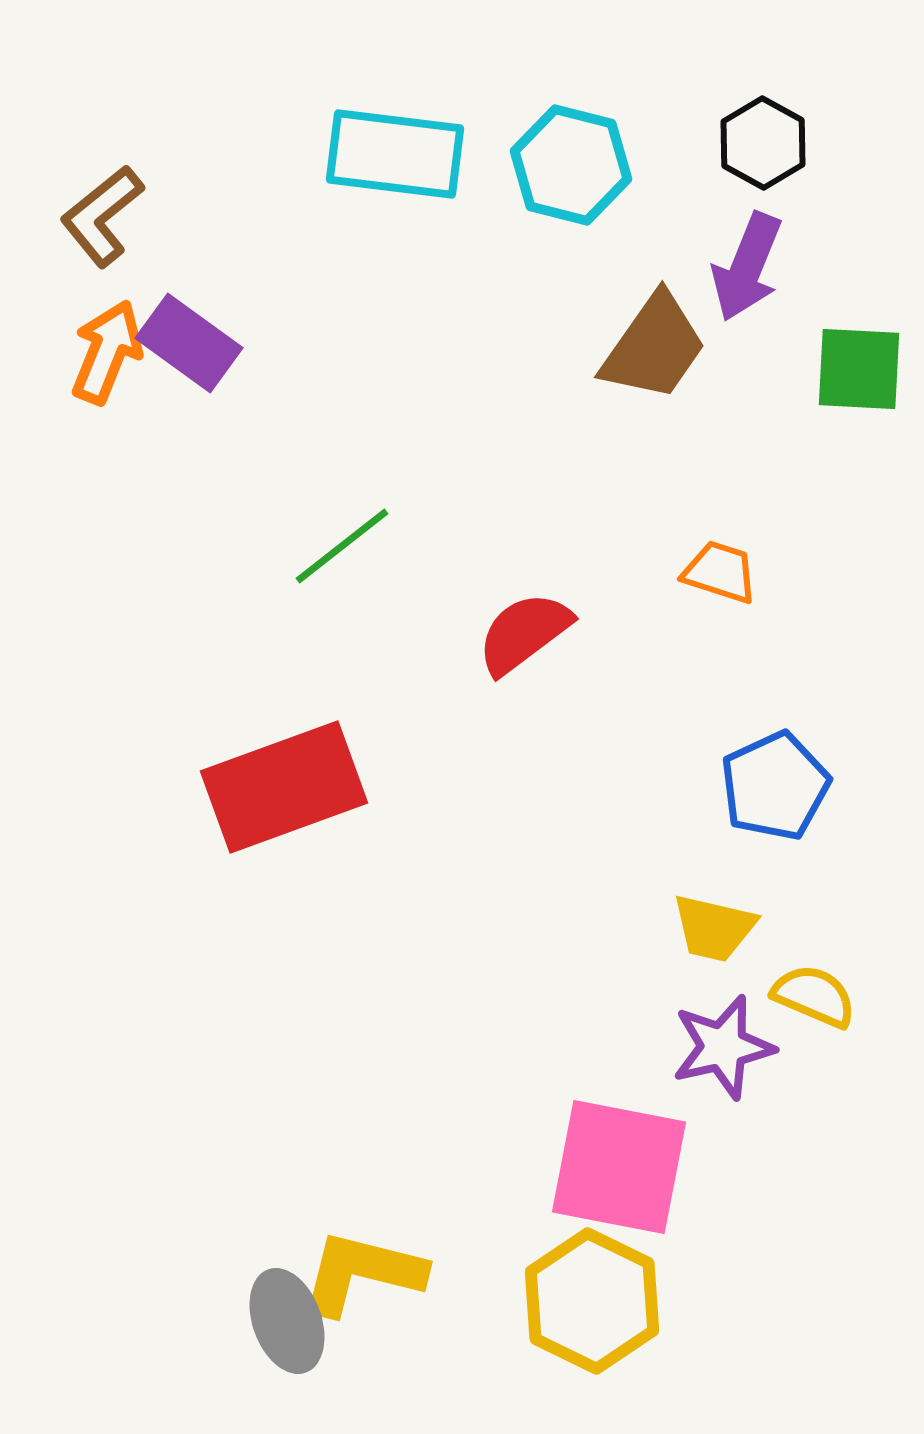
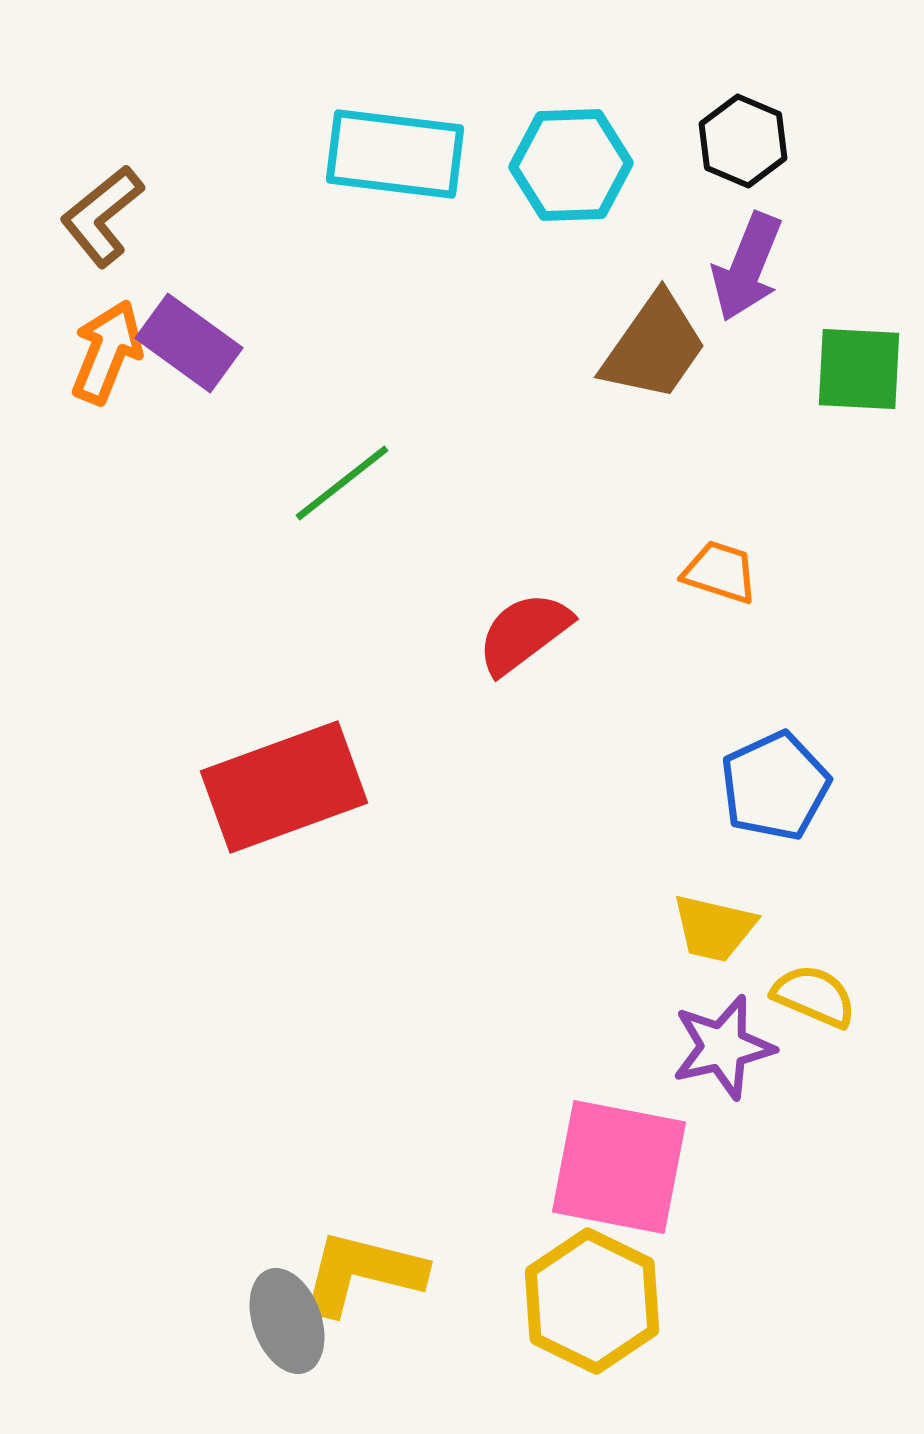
black hexagon: moved 20 px left, 2 px up; rotated 6 degrees counterclockwise
cyan hexagon: rotated 16 degrees counterclockwise
green line: moved 63 px up
